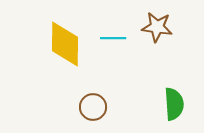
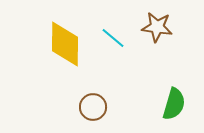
cyan line: rotated 40 degrees clockwise
green semicircle: rotated 20 degrees clockwise
